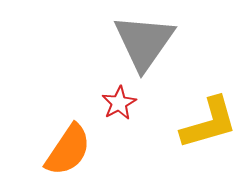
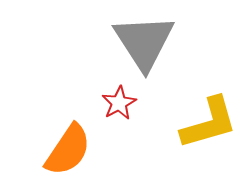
gray triangle: rotated 8 degrees counterclockwise
